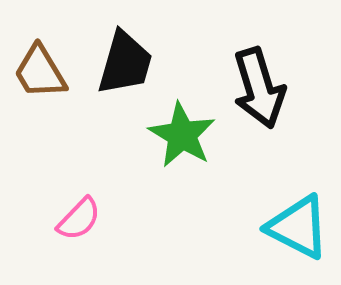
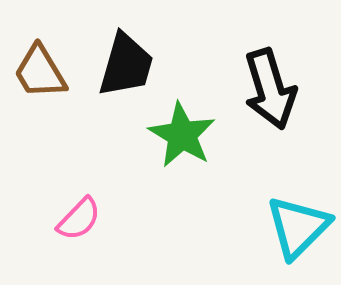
black trapezoid: moved 1 px right, 2 px down
black arrow: moved 11 px right, 1 px down
cyan triangle: rotated 48 degrees clockwise
